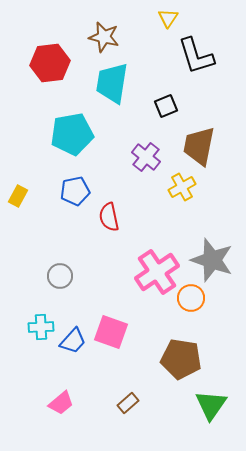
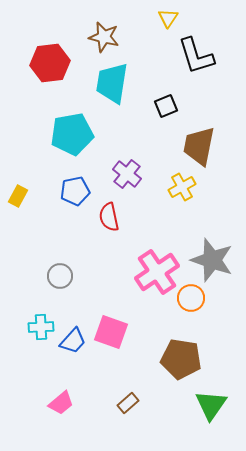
purple cross: moved 19 px left, 17 px down
